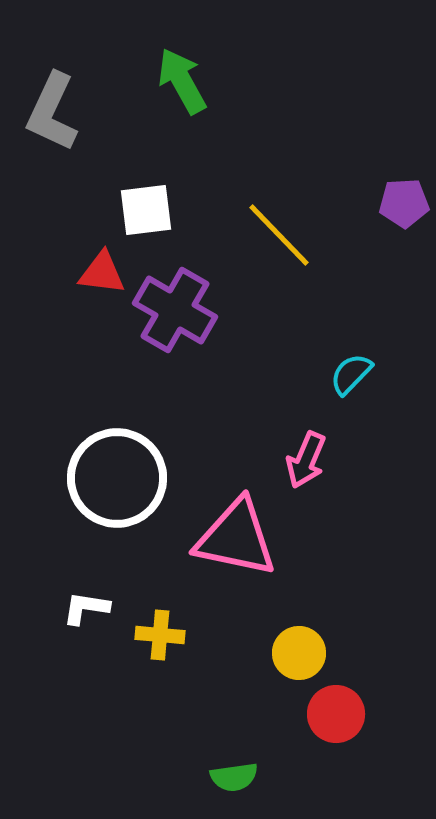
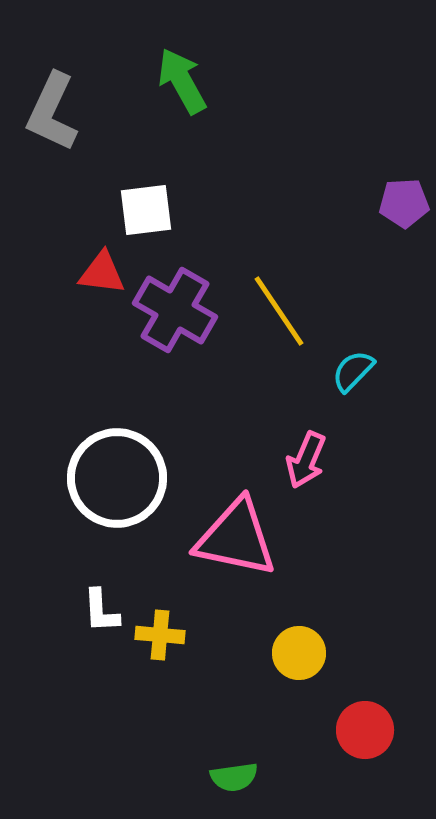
yellow line: moved 76 px down; rotated 10 degrees clockwise
cyan semicircle: moved 2 px right, 3 px up
white L-shape: moved 15 px right, 3 px down; rotated 102 degrees counterclockwise
red circle: moved 29 px right, 16 px down
